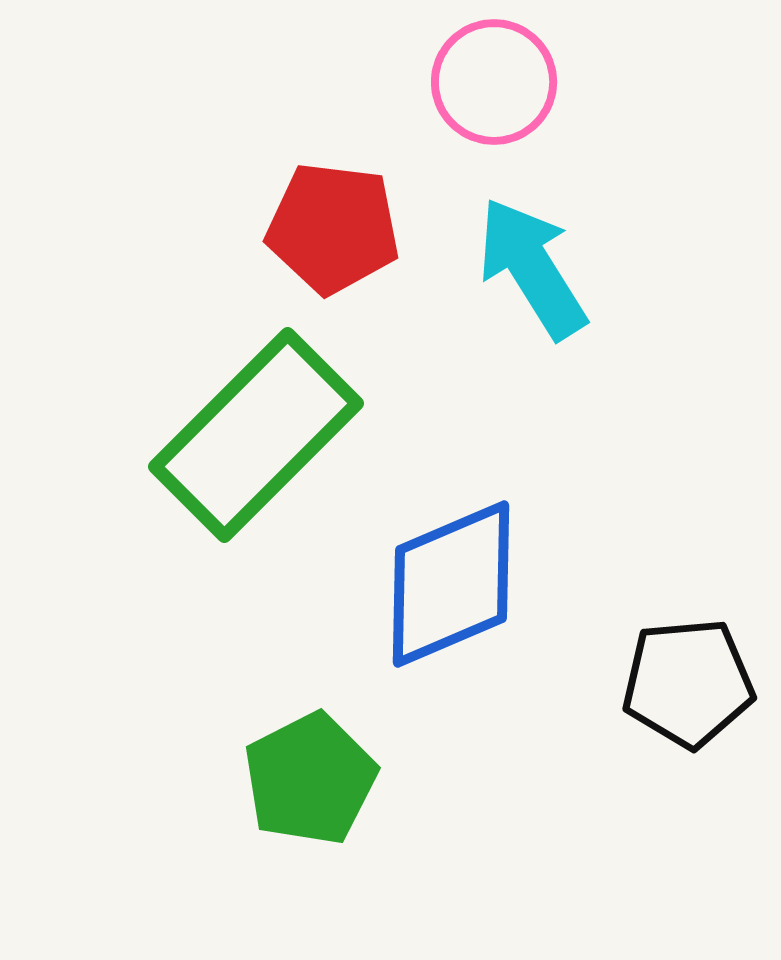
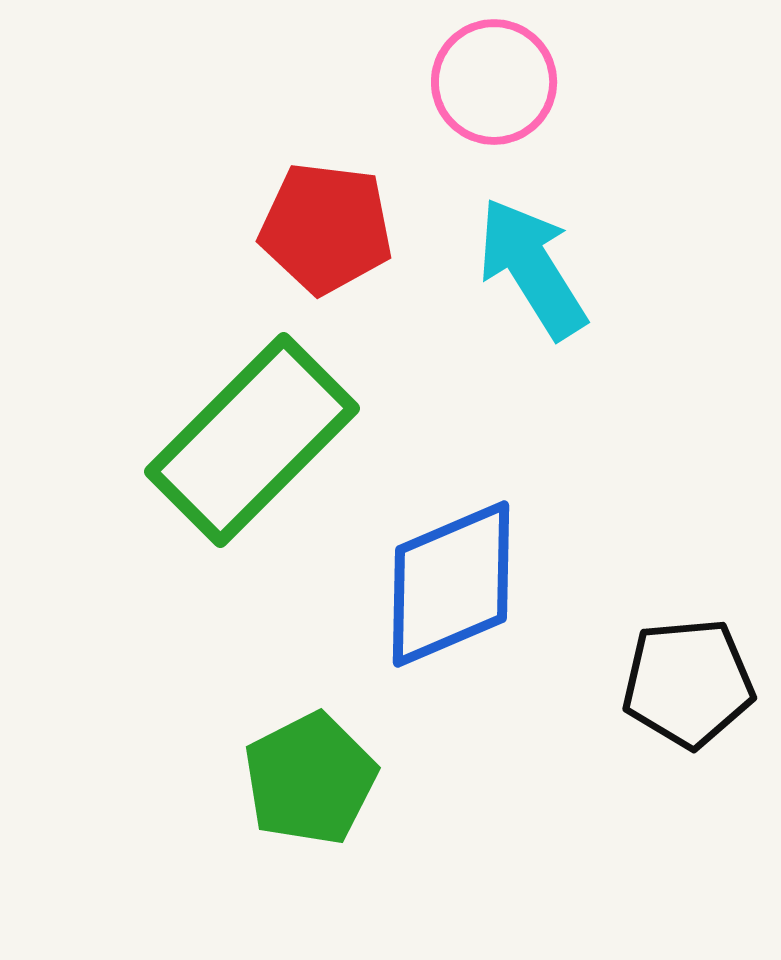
red pentagon: moved 7 px left
green rectangle: moved 4 px left, 5 px down
